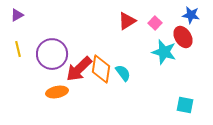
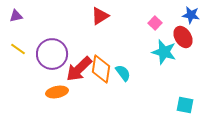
purple triangle: moved 1 px left, 1 px down; rotated 16 degrees clockwise
red triangle: moved 27 px left, 5 px up
yellow line: rotated 42 degrees counterclockwise
